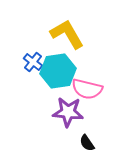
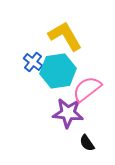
yellow L-shape: moved 2 px left, 2 px down
pink semicircle: rotated 128 degrees clockwise
purple star: moved 1 px down
